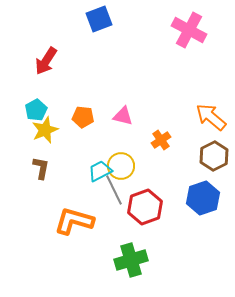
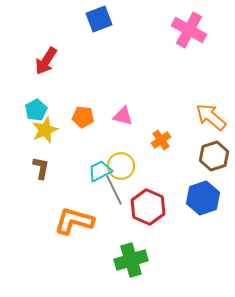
brown hexagon: rotated 8 degrees clockwise
red hexagon: moved 3 px right; rotated 16 degrees counterclockwise
